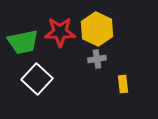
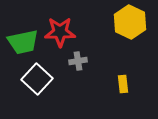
yellow hexagon: moved 33 px right, 7 px up
gray cross: moved 19 px left, 2 px down
